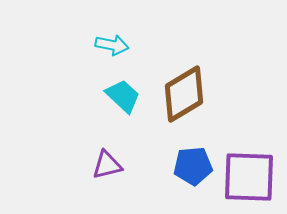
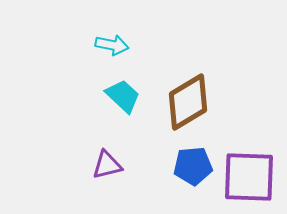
brown diamond: moved 4 px right, 8 px down
